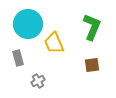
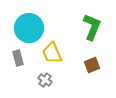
cyan circle: moved 1 px right, 4 px down
yellow trapezoid: moved 2 px left, 10 px down
brown square: rotated 14 degrees counterclockwise
gray cross: moved 7 px right, 1 px up; rotated 24 degrees counterclockwise
